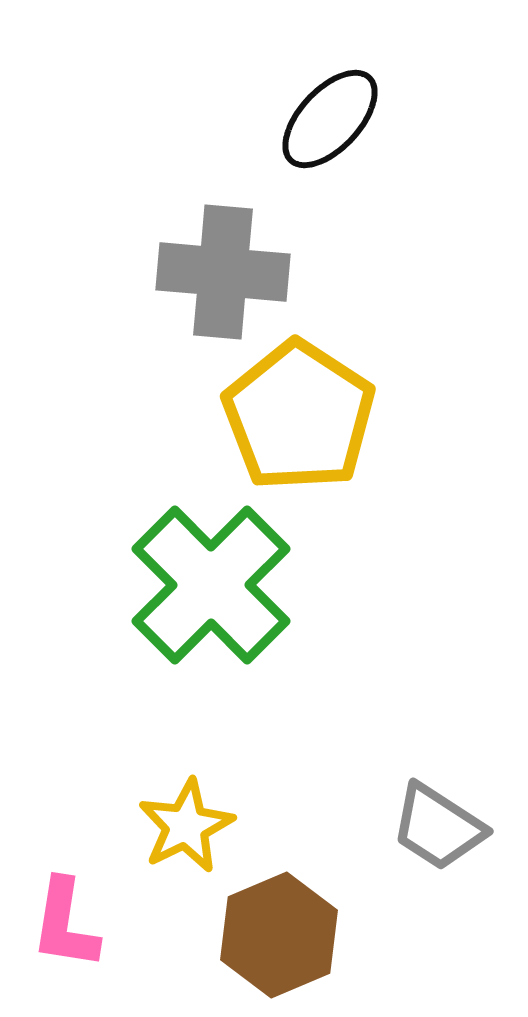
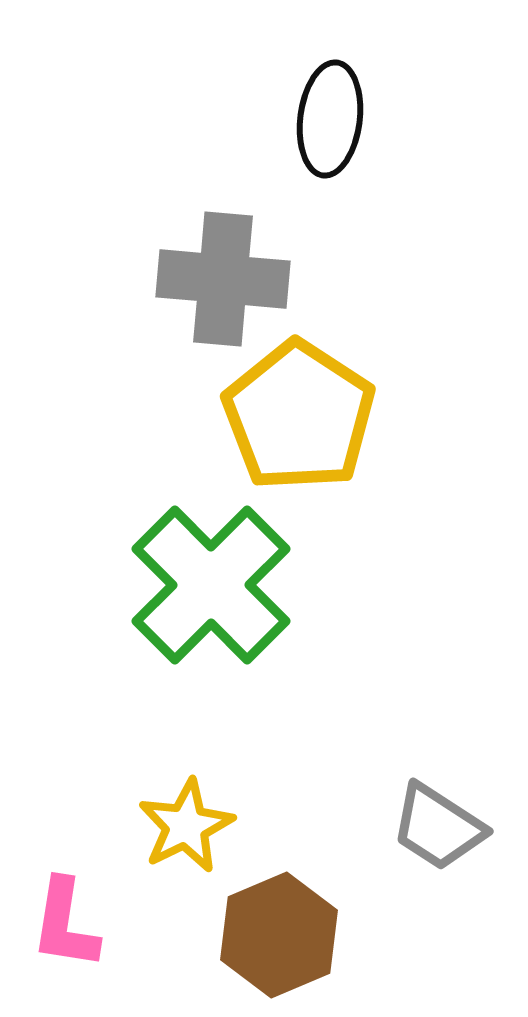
black ellipse: rotated 36 degrees counterclockwise
gray cross: moved 7 px down
